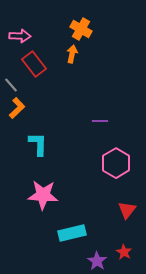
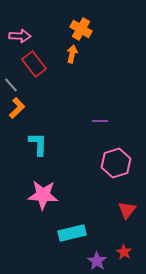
pink hexagon: rotated 12 degrees clockwise
